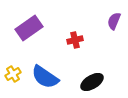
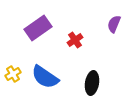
purple semicircle: moved 3 px down
purple rectangle: moved 9 px right
red cross: rotated 21 degrees counterclockwise
black ellipse: moved 1 px down; rotated 50 degrees counterclockwise
